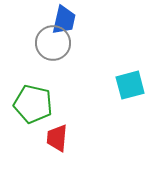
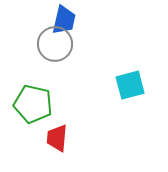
gray circle: moved 2 px right, 1 px down
